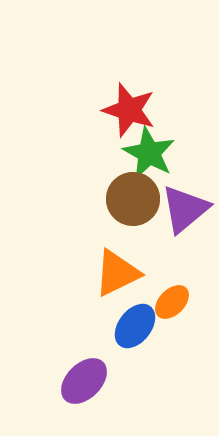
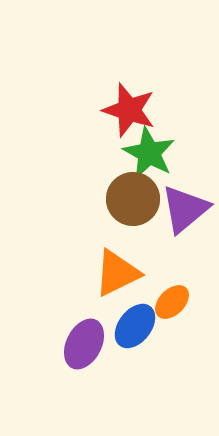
purple ellipse: moved 37 px up; rotated 18 degrees counterclockwise
